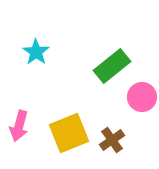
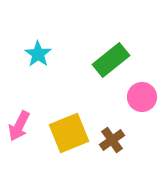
cyan star: moved 2 px right, 2 px down
green rectangle: moved 1 px left, 6 px up
pink arrow: rotated 12 degrees clockwise
